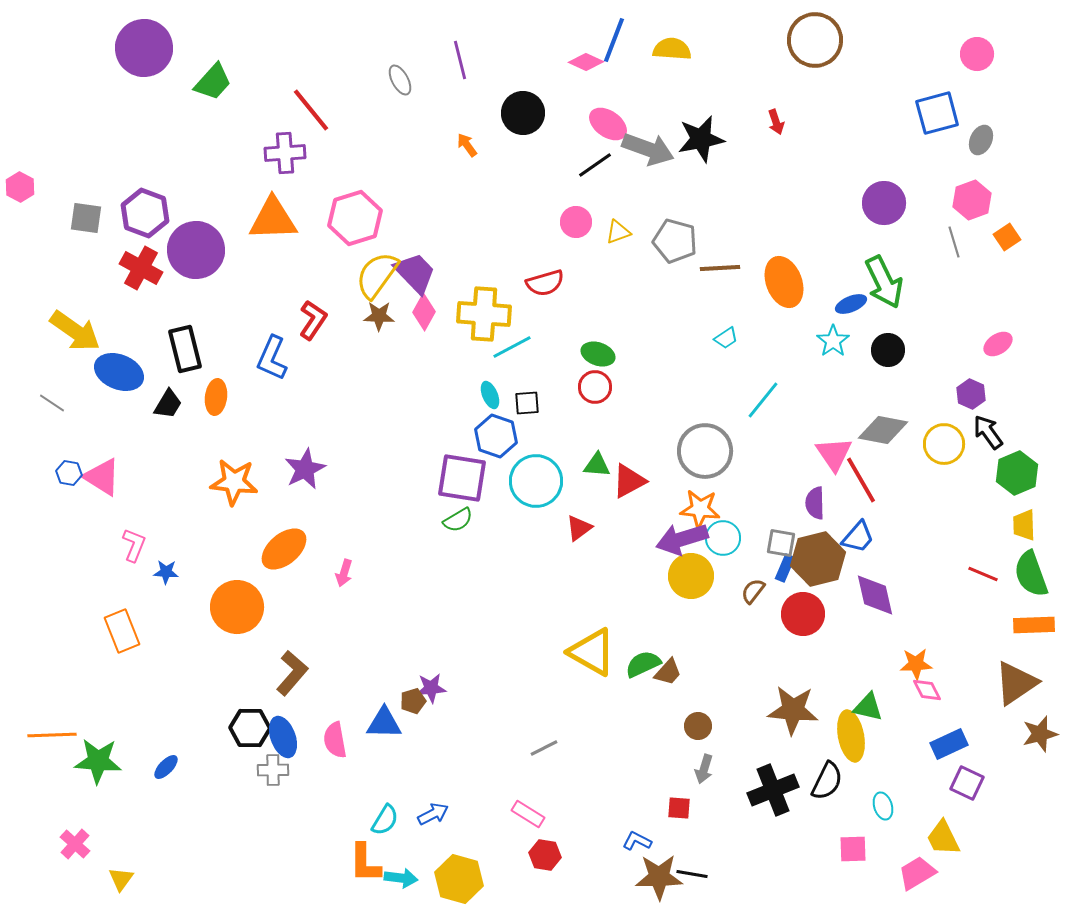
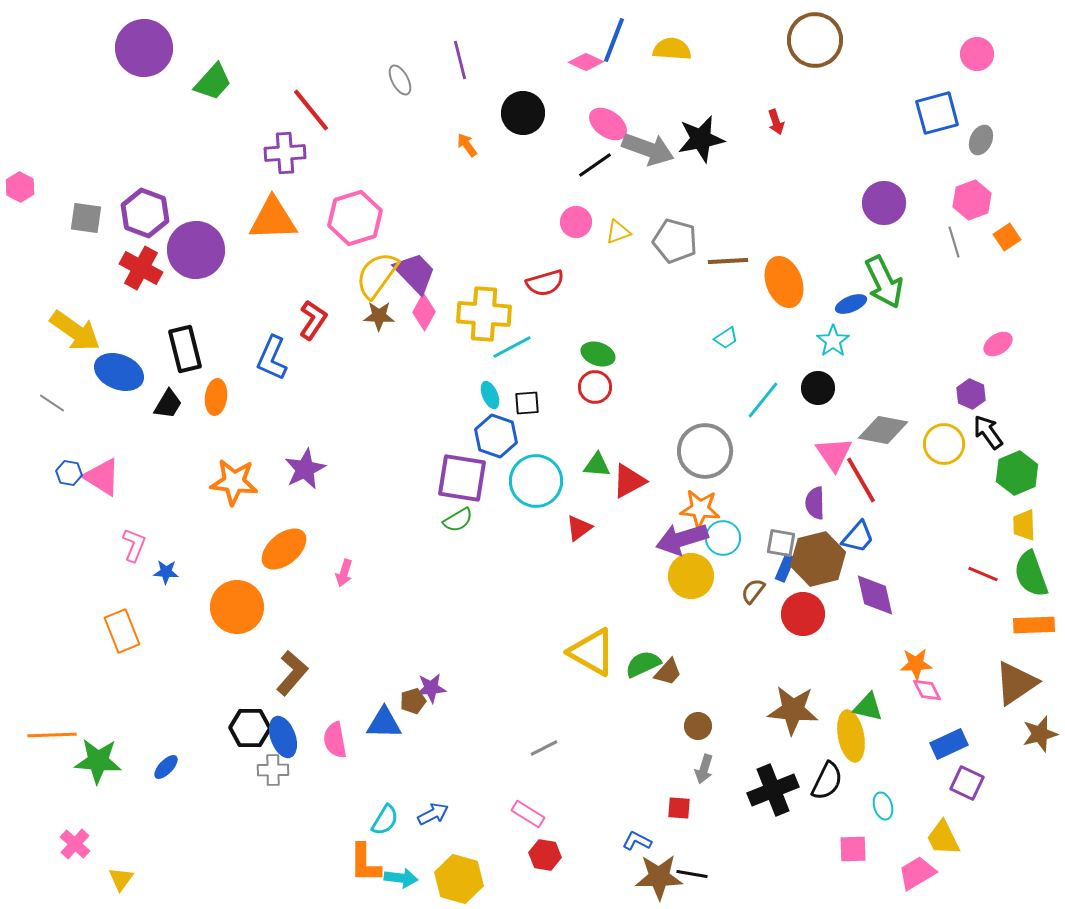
brown line at (720, 268): moved 8 px right, 7 px up
black circle at (888, 350): moved 70 px left, 38 px down
